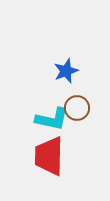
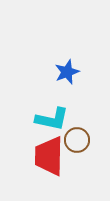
blue star: moved 1 px right, 1 px down
brown circle: moved 32 px down
